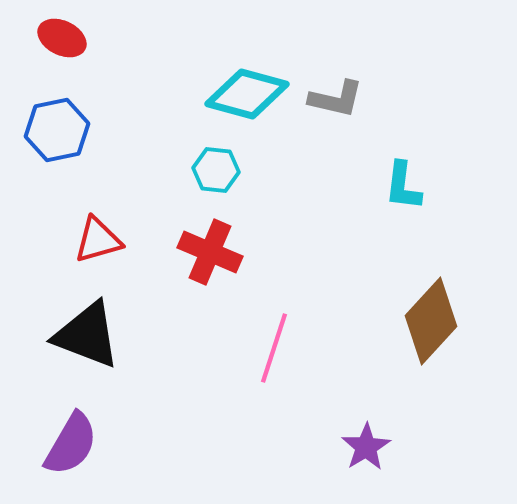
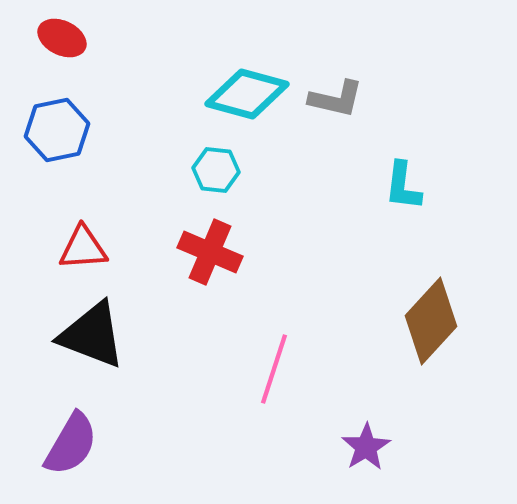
red triangle: moved 15 px left, 8 px down; rotated 12 degrees clockwise
black triangle: moved 5 px right
pink line: moved 21 px down
